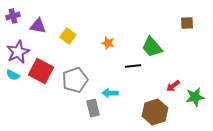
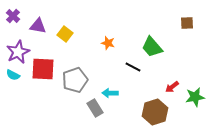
purple cross: rotated 32 degrees counterclockwise
yellow square: moved 3 px left, 2 px up
black line: moved 1 px down; rotated 35 degrees clockwise
red square: moved 2 px right, 2 px up; rotated 25 degrees counterclockwise
red arrow: moved 1 px left, 1 px down
gray rectangle: moved 2 px right; rotated 18 degrees counterclockwise
